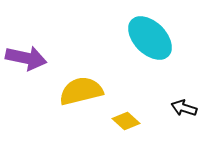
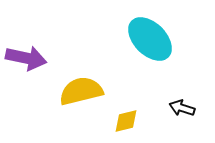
cyan ellipse: moved 1 px down
black arrow: moved 2 px left
yellow diamond: rotated 56 degrees counterclockwise
